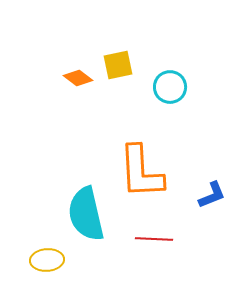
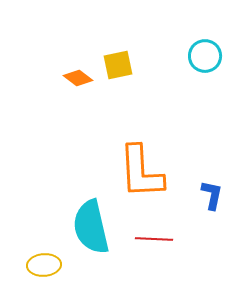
cyan circle: moved 35 px right, 31 px up
blue L-shape: rotated 56 degrees counterclockwise
cyan semicircle: moved 5 px right, 13 px down
yellow ellipse: moved 3 px left, 5 px down
